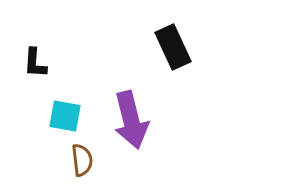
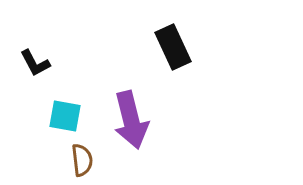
black L-shape: rotated 32 degrees counterclockwise
